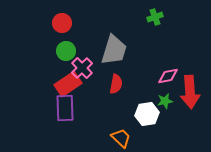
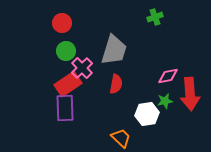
red arrow: moved 2 px down
